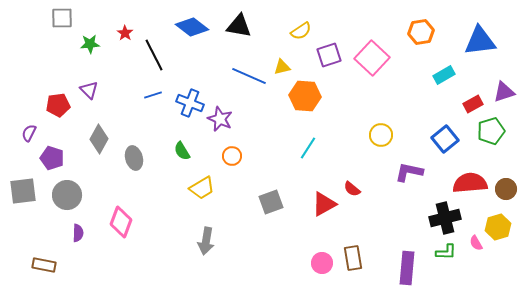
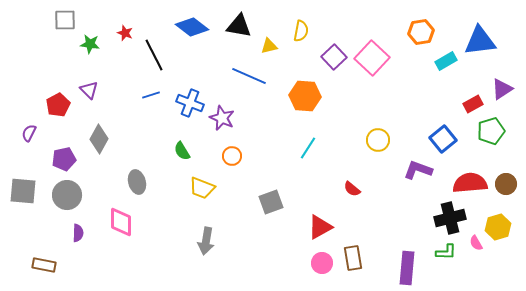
gray square at (62, 18): moved 3 px right, 2 px down
yellow semicircle at (301, 31): rotated 45 degrees counterclockwise
red star at (125, 33): rotated 14 degrees counterclockwise
green star at (90, 44): rotated 12 degrees clockwise
purple square at (329, 55): moved 5 px right, 2 px down; rotated 25 degrees counterclockwise
yellow triangle at (282, 67): moved 13 px left, 21 px up
cyan rectangle at (444, 75): moved 2 px right, 14 px up
purple triangle at (504, 92): moved 2 px left, 3 px up; rotated 15 degrees counterclockwise
blue line at (153, 95): moved 2 px left
red pentagon at (58, 105): rotated 20 degrees counterclockwise
purple star at (220, 119): moved 2 px right, 1 px up
yellow circle at (381, 135): moved 3 px left, 5 px down
blue square at (445, 139): moved 2 px left
purple pentagon at (52, 158): moved 12 px right, 1 px down; rotated 30 degrees counterclockwise
gray ellipse at (134, 158): moved 3 px right, 24 px down
purple L-shape at (409, 172): moved 9 px right, 2 px up; rotated 8 degrees clockwise
yellow trapezoid at (202, 188): rotated 52 degrees clockwise
brown circle at (506, 189): moved 5 px up
gray square at (23, 191): rotated 12 degrees clockwise
red triangle at (324, 204): moved 4 px left, 23 px down
black cross at (445, 218): moved 5 px right
pink diamond at (121, 222): rotated 20 degrees counterclockwise
